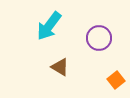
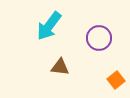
brown triangle: rotated 24 degrees counterclockwise
